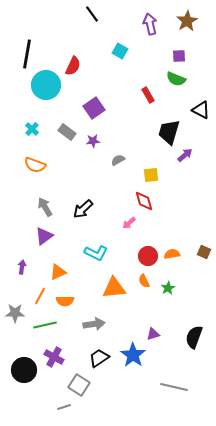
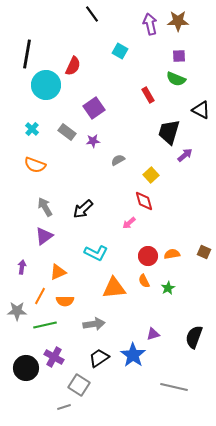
brown star at (187, 21): moved 9 px left; rotated 30 degrees clockwise
yellow square at (151, 175): rotated 35 degrees counterclockwise
gray star at (15, 313): moved 2 px right, 2 px up
black circle at (24, 370): moved 2 px right, 2 px up
